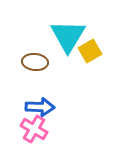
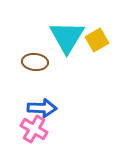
cyan triangle: moved 1 px left, 1 px down
yellow square: moved 7 px right, 11 px up
blue arrow: moved 2 px right, 1 px down
